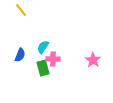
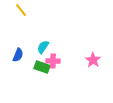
blue semicircle: moved 2 px left
pink cross: moved 2 px down
green rectangle: moved 1 px left, 1 px up; rotated 56 degrees counterclockwise
